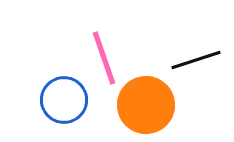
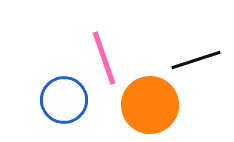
orange circle: moved 4 px right
